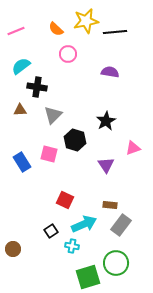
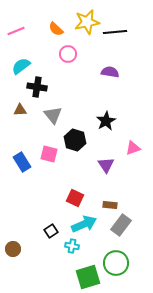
yellow star: moved 1 px right, 1 px down
gray triangle: rotated 24 degrees counterclockwise
red square: moved 10 px right, 2 px up
